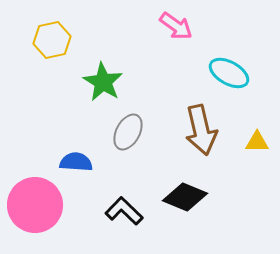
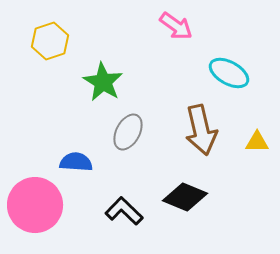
yellow hexagon: moved 2 px left, 1 px down; rotated 6 degrees counterclockwise
